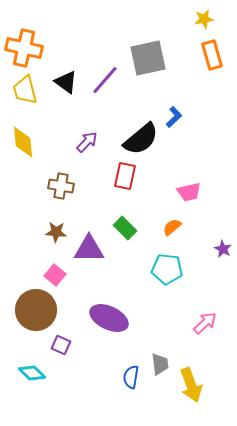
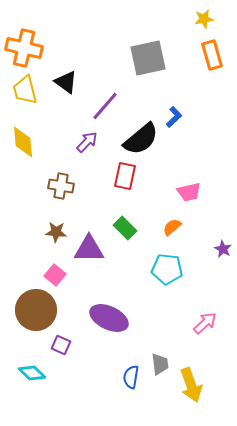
purple line: moved 26 px down
